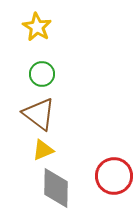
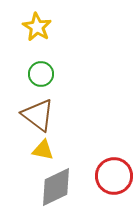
green circle: moved 1 px left
brown triangle: moved 1 px left, 1 px down
yellow triangle: rotated 35 degrees clockwise
gray diamond: moved 1 px up; rotated 63 degrees clockwise
